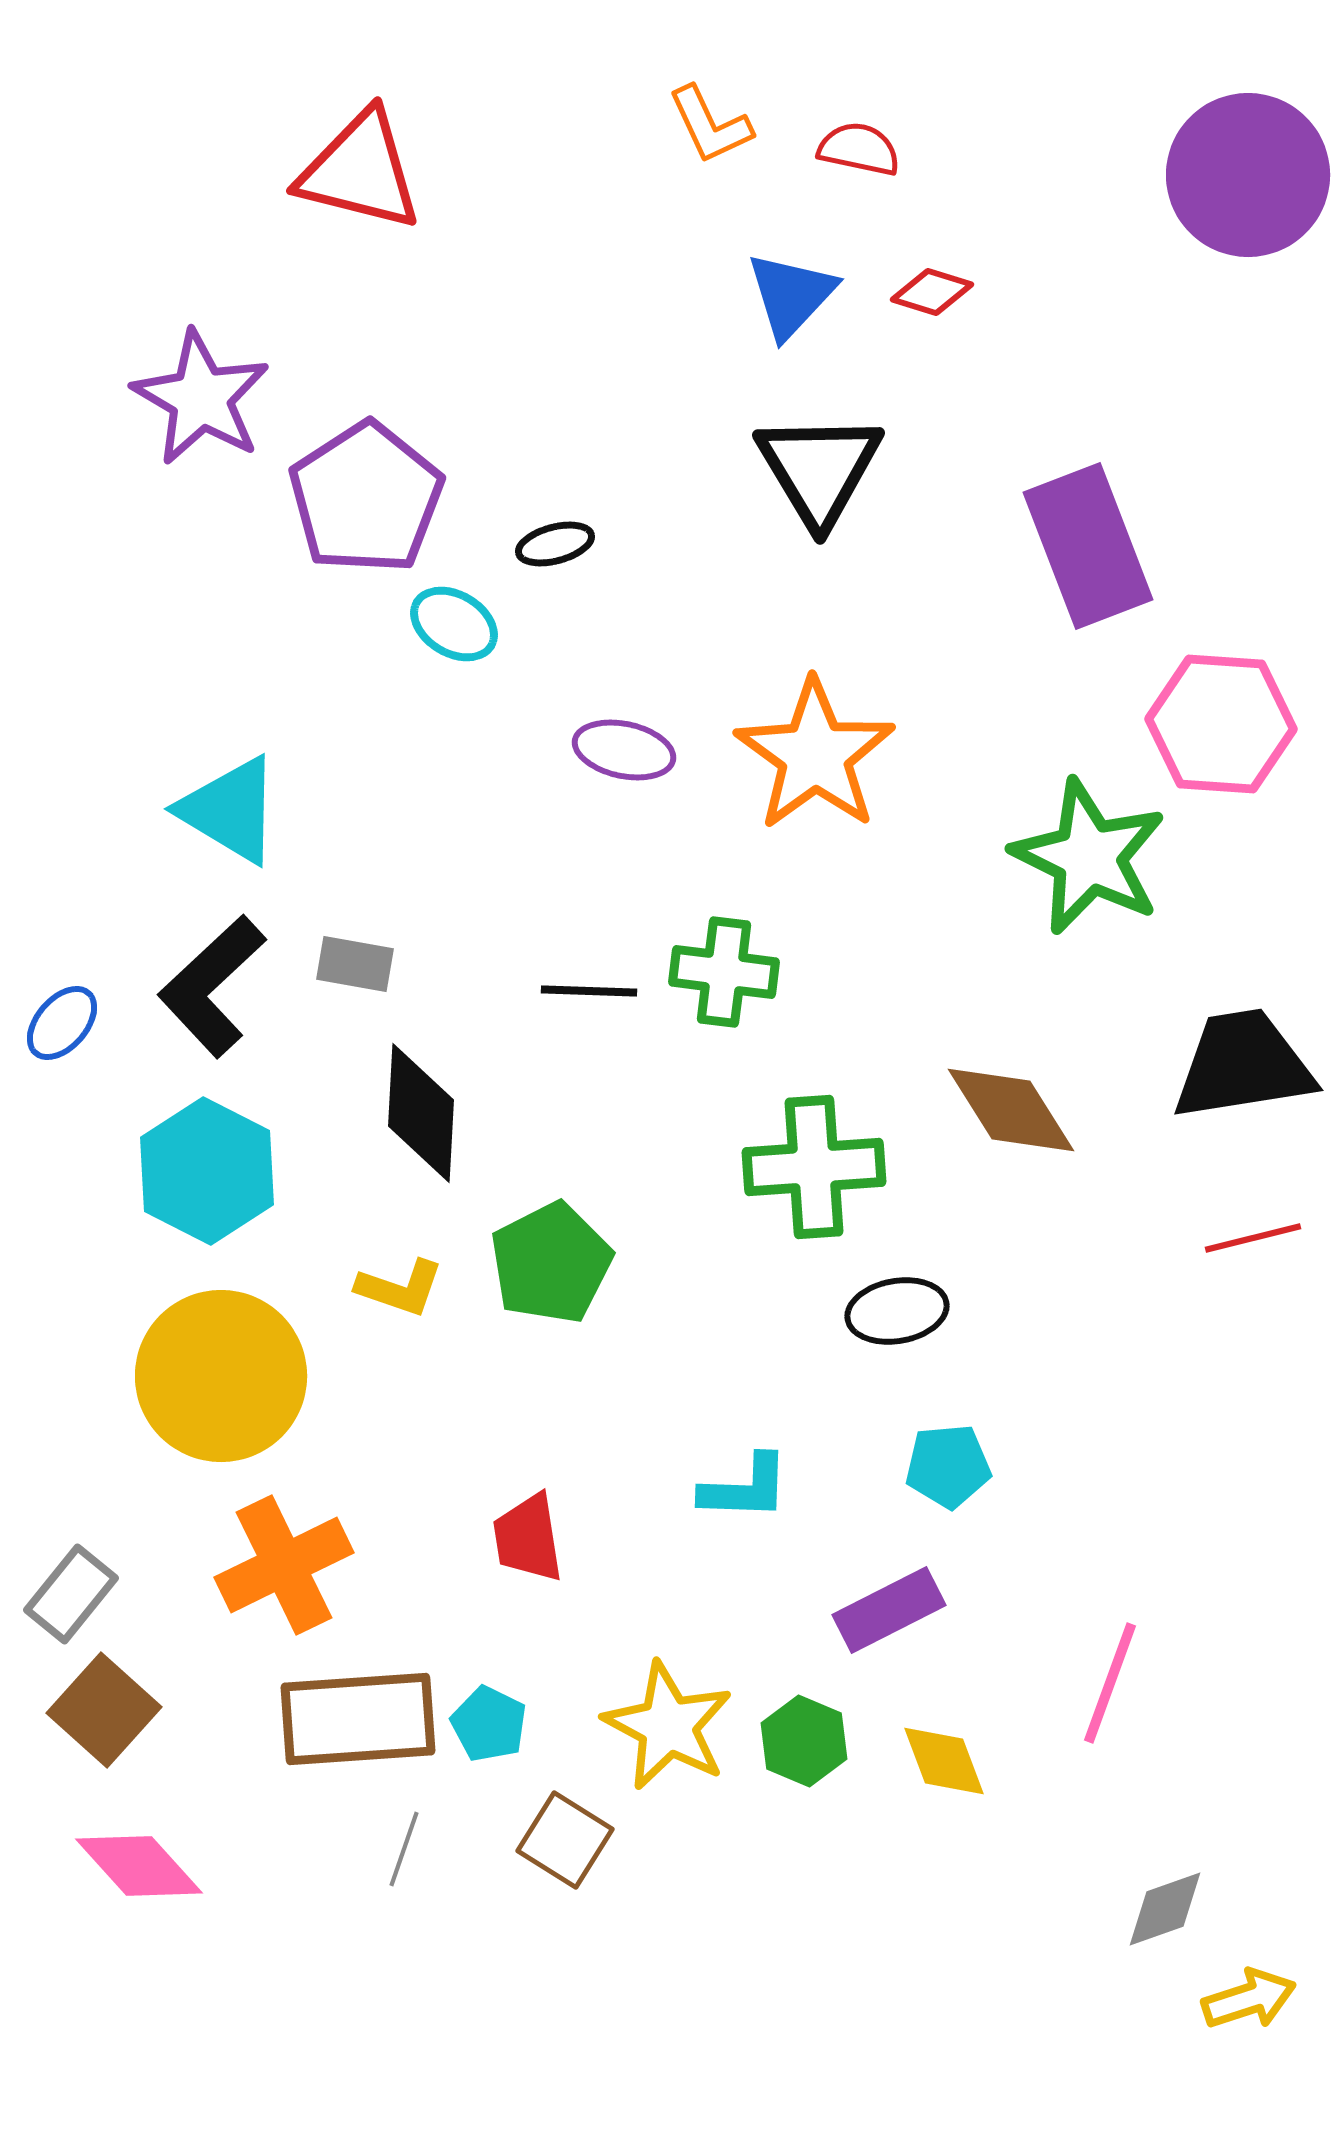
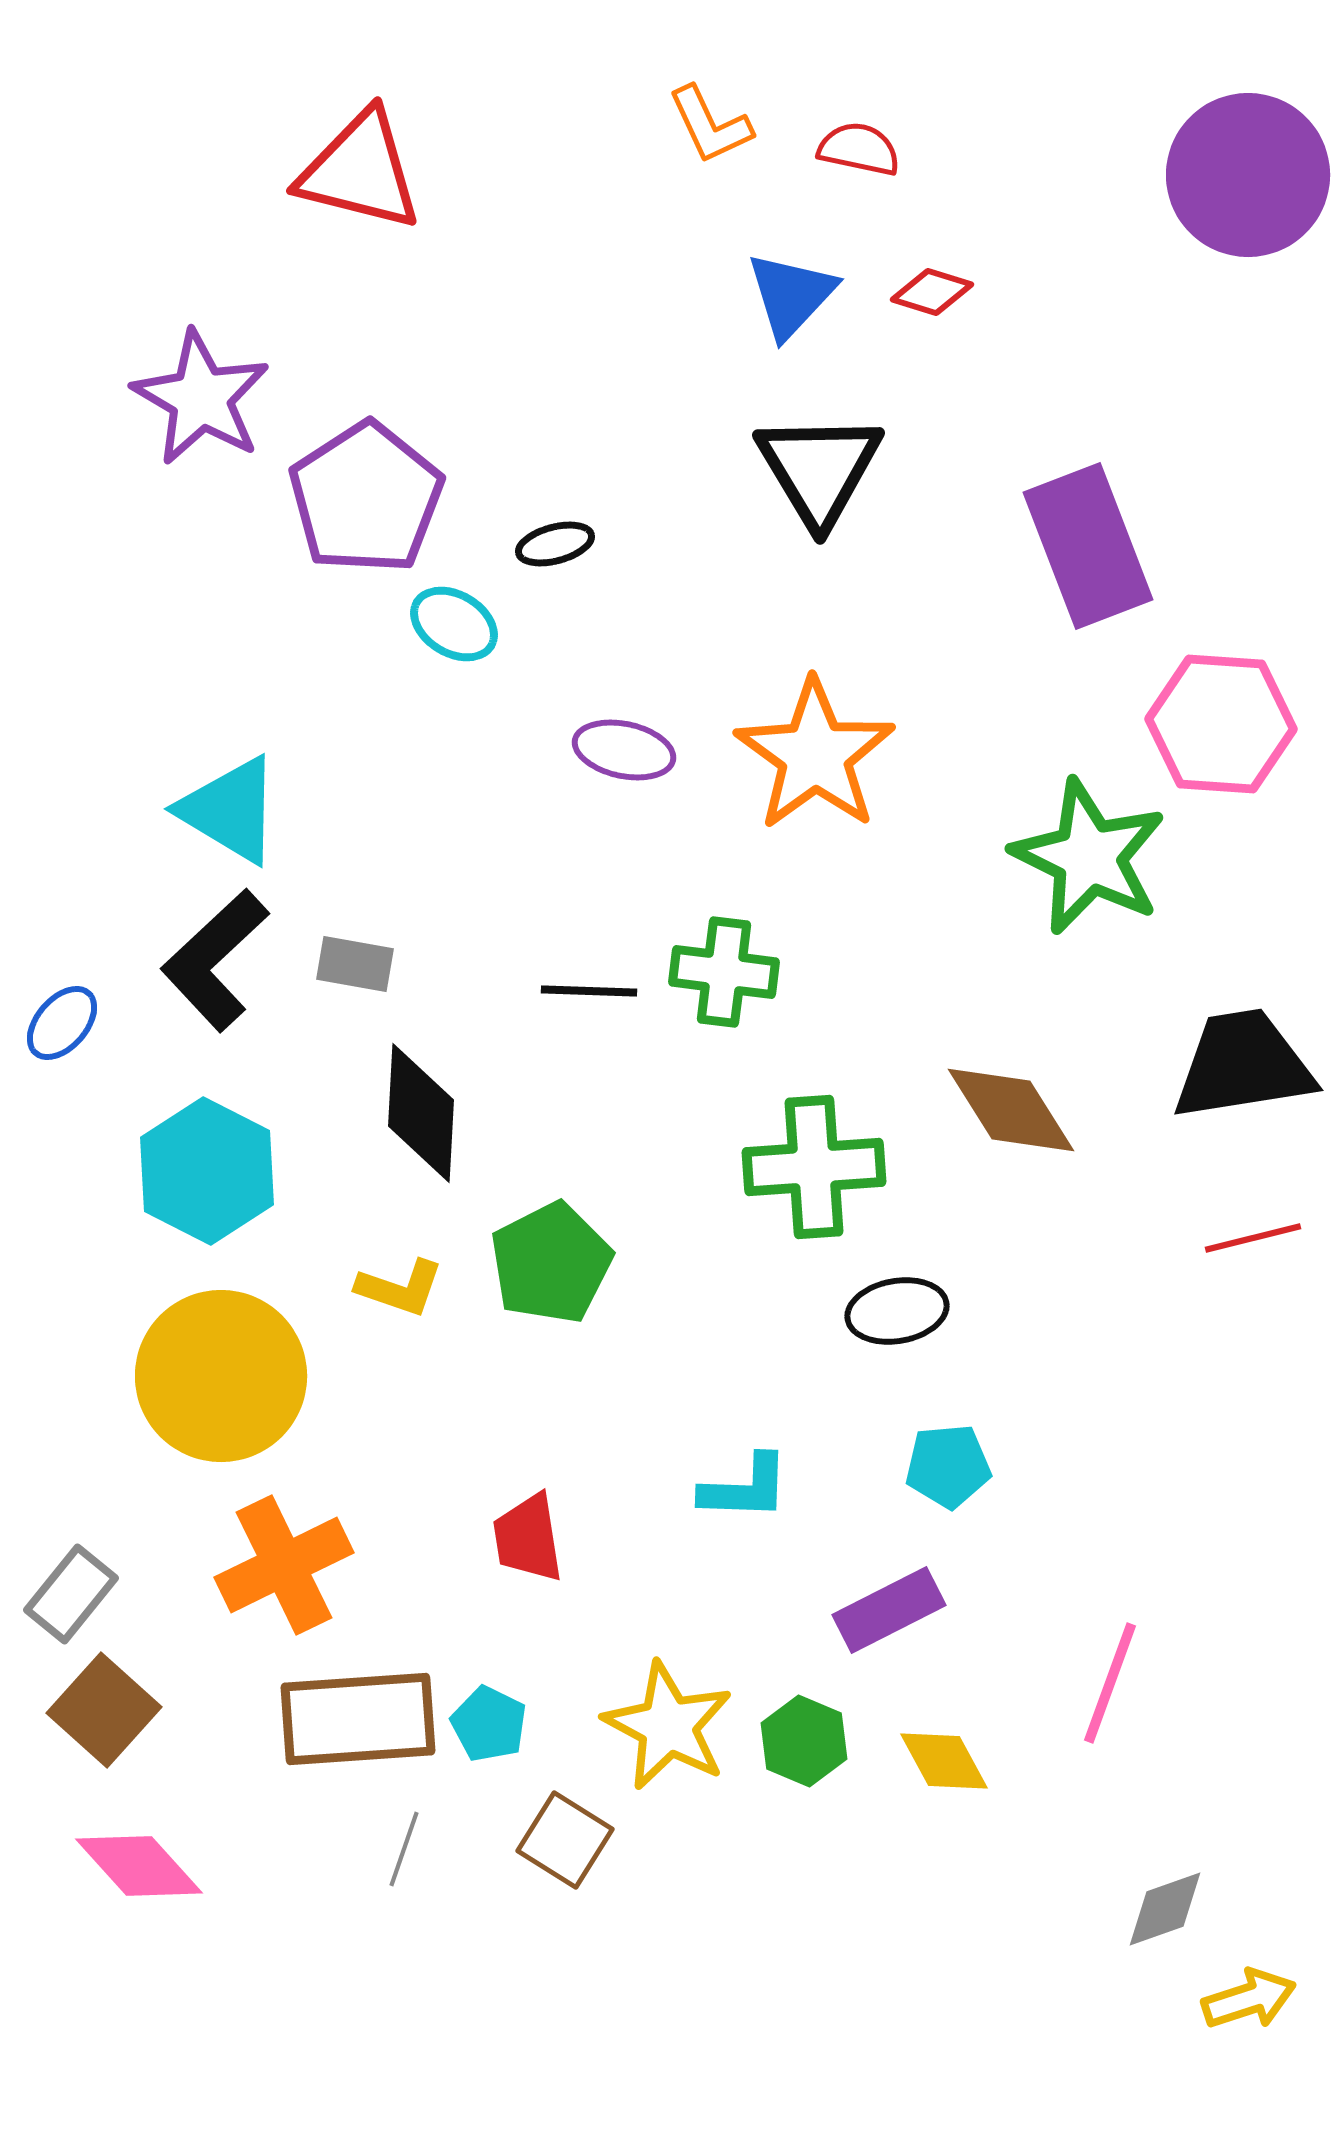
black L-shape at (212, 986): moved 3 px right, 26 px up
yellow diamond at (944, 1761): rotated 8 degrees counterclockwise
